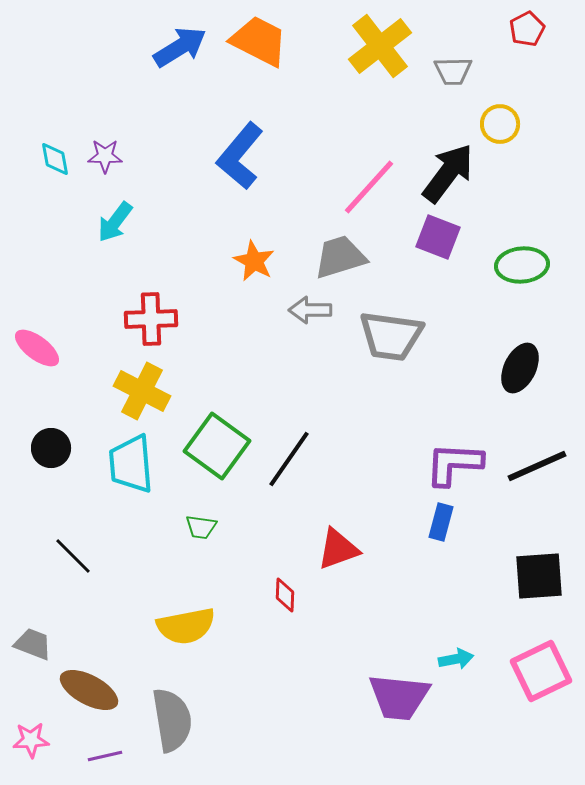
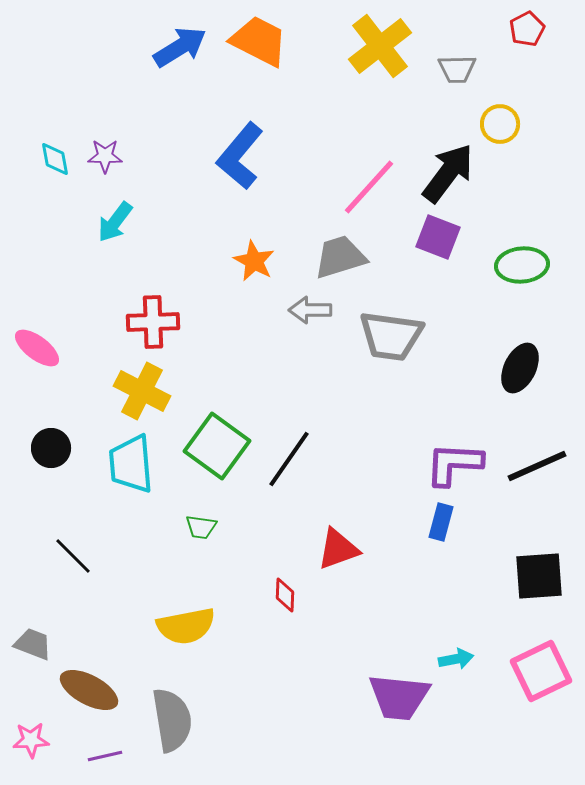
gray trapezoid at (453, 71): moved 4 px right, 2 px up
red cross at (151, 319): moved 2 px right, 3 px down
